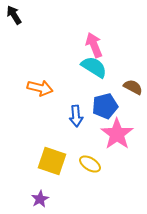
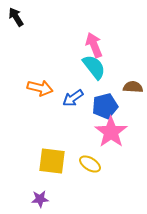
black arrow: moved 2 px right, 2 px down
cyan semicircle: rotated 20 degrees clockwise
brown semicircle: rotated 24 degrees counterclockwise
blue arrow: moved 3 px left, 18 px up; rotated 60 degrees clockwise
pink star: moved 6 px left, 2 px up
yellow square: rotated 12 degrees counterclockwise
purple star: rotated 24 degrees clockwise
